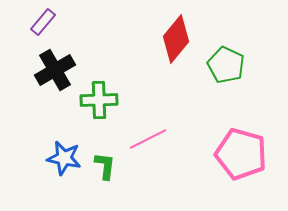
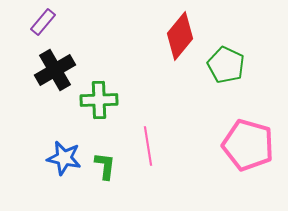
red diamond: moved 4 px right, 3 px up
pink line: moved 7 px down; rotated 72 degrees counterclockwise
pink pentagon: moved 7 px right, 9 px up
